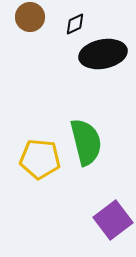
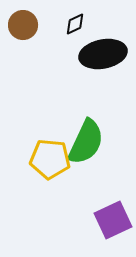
brown circle: moved 7 px left, 8 px down
green semicircle: rotated 39 degrees clockwise
yellow pentagon: moved 10 px right
purple square: rotated 12 degrees clockwise
